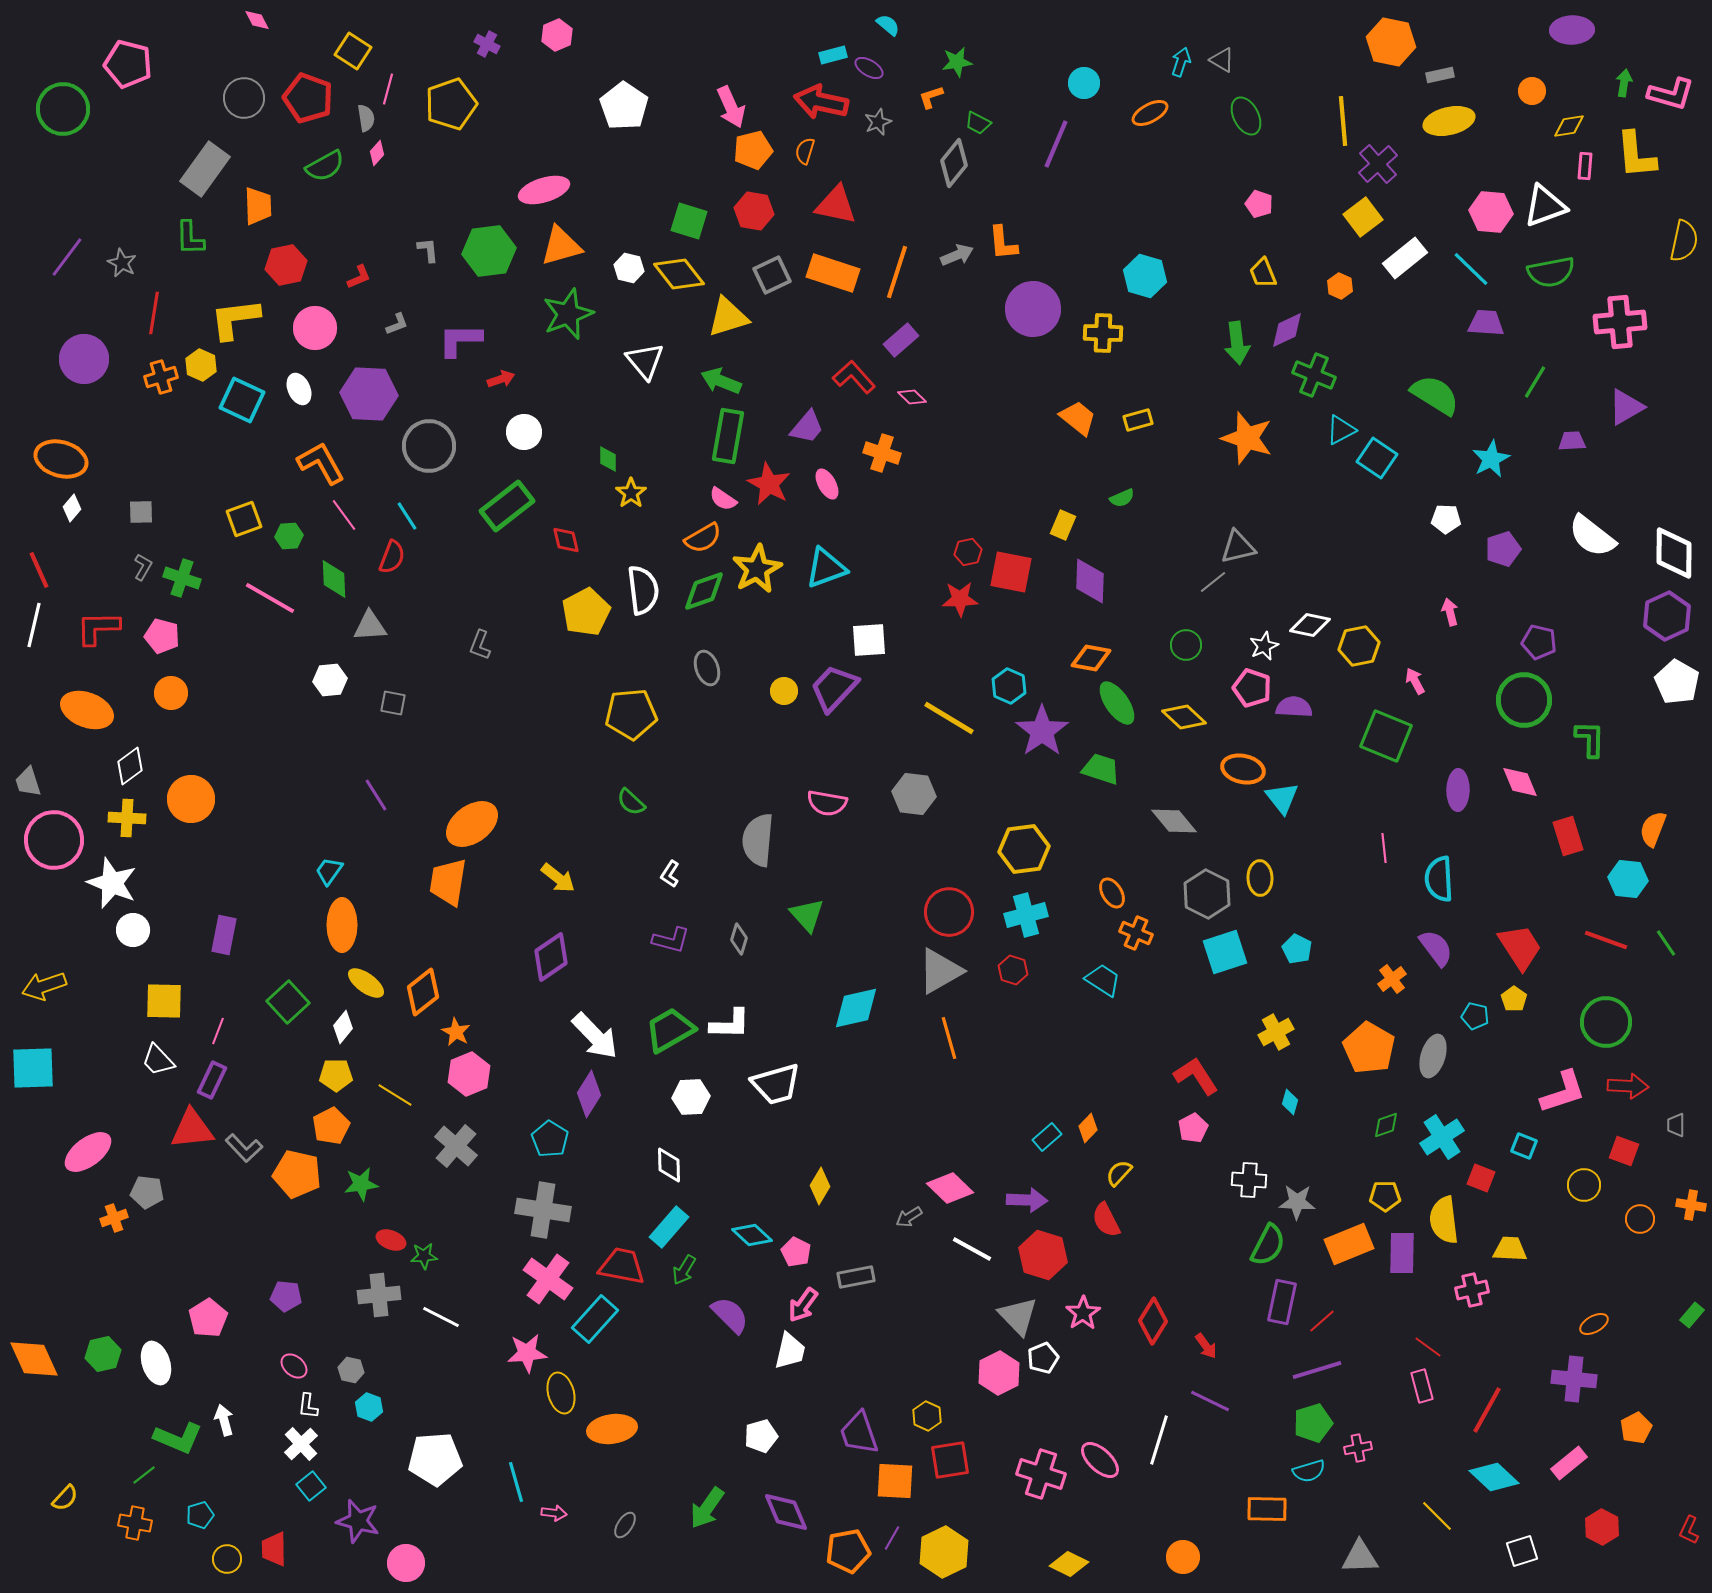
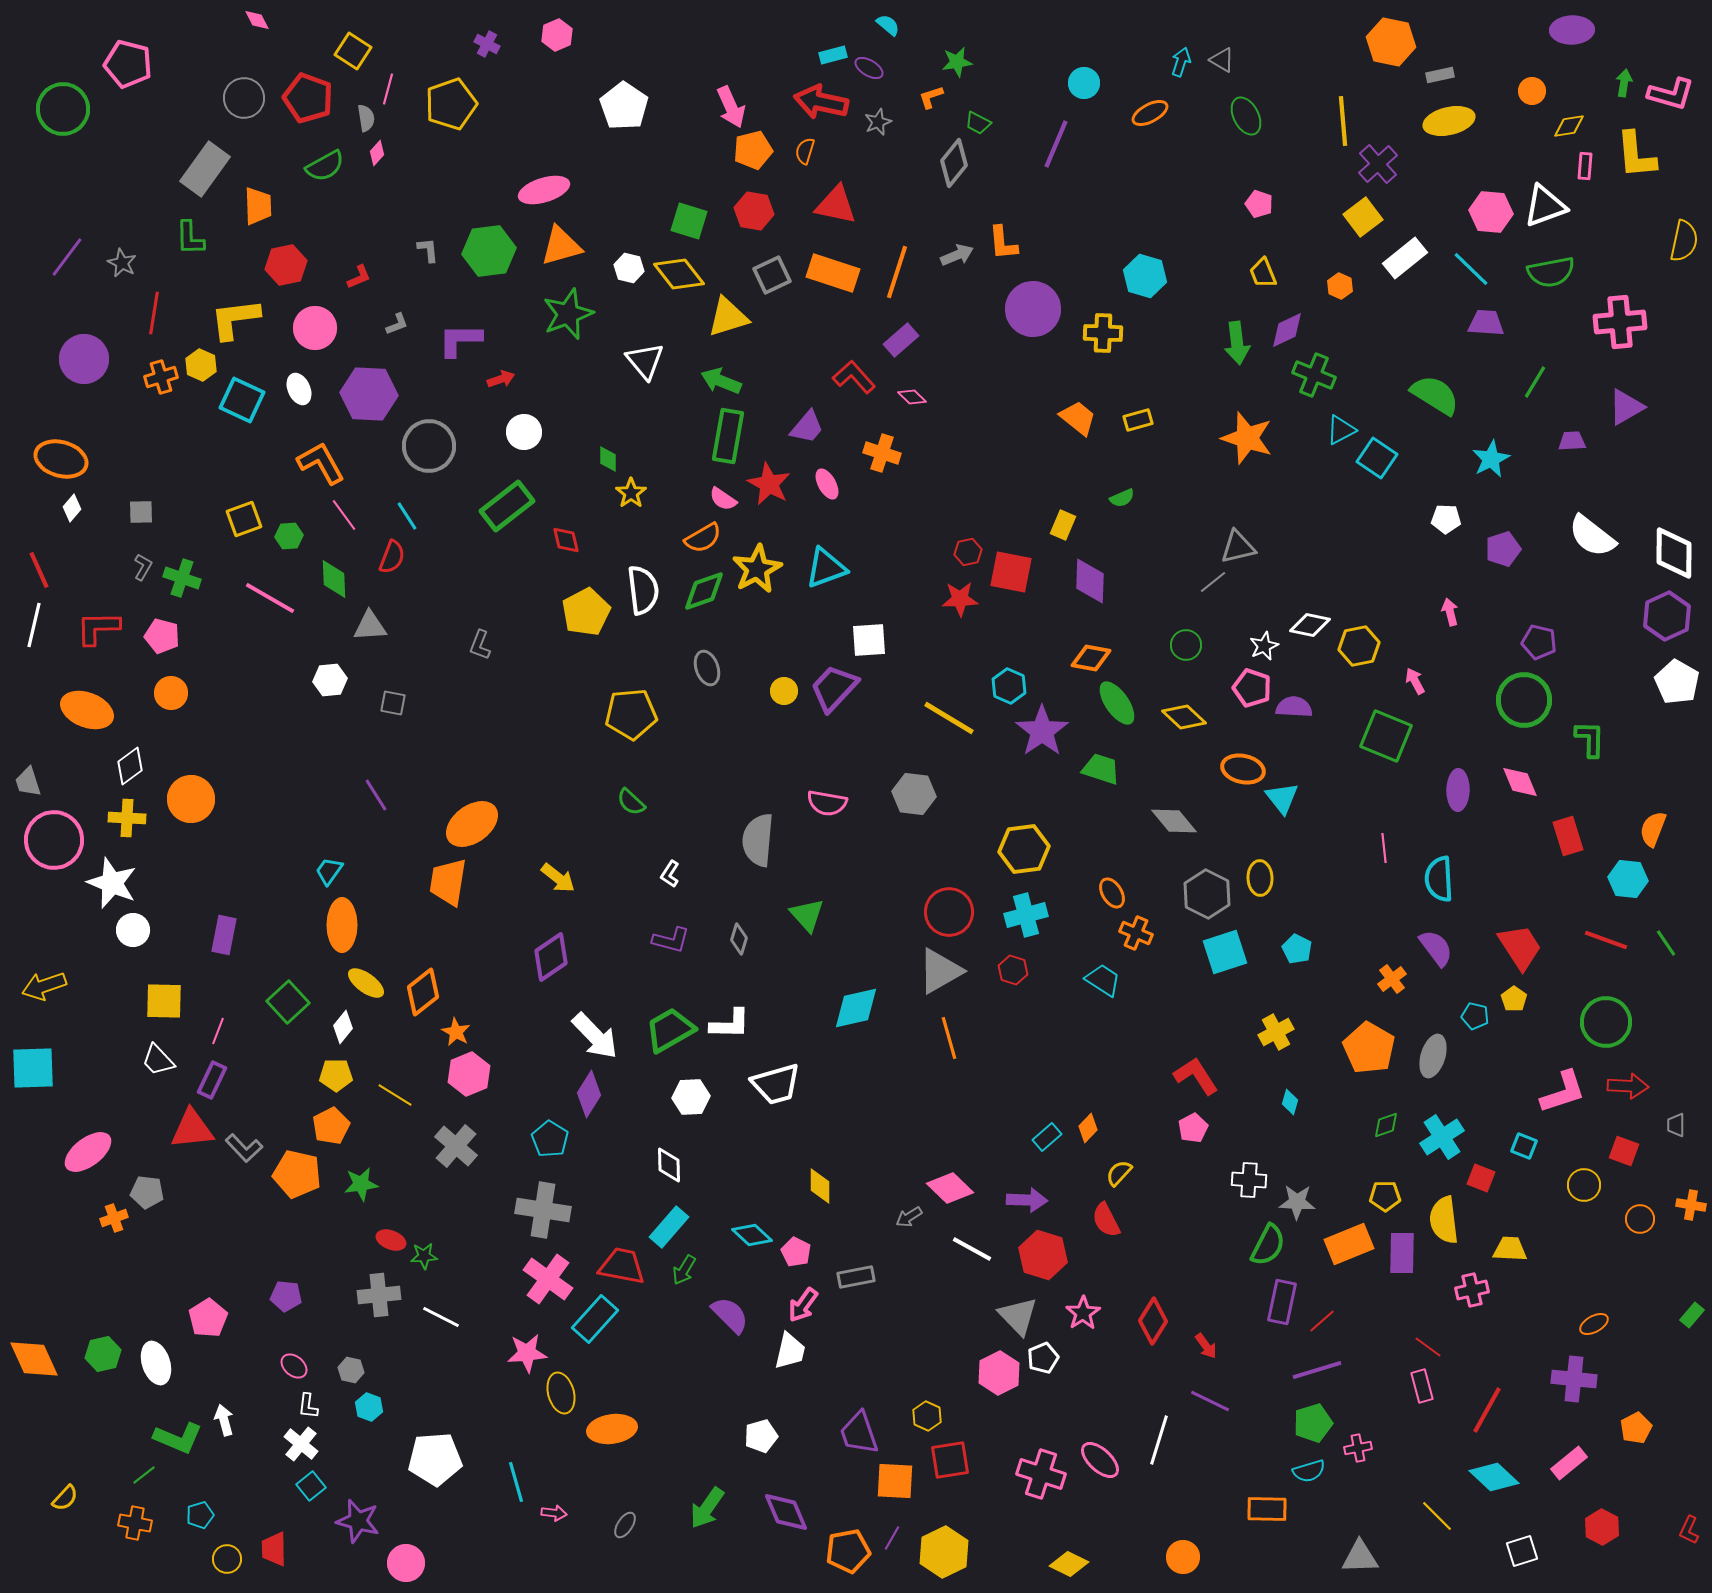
yellow diamond at (820, 1186): rotated 30 degrees counterclockwise
white cross at (301, 1444): rotated 8 degrees counterclockwise
